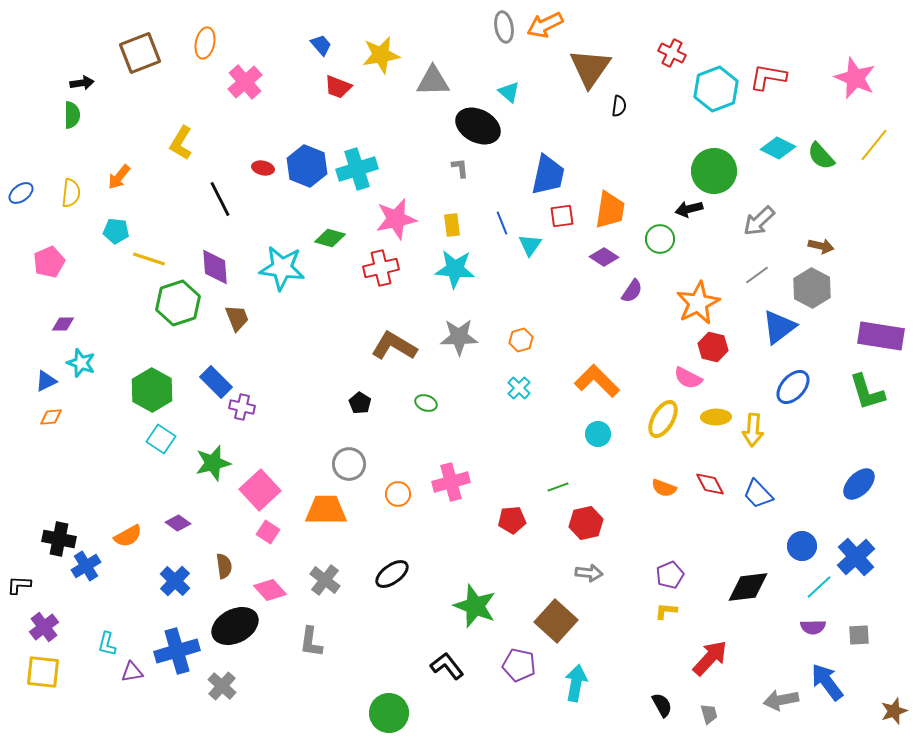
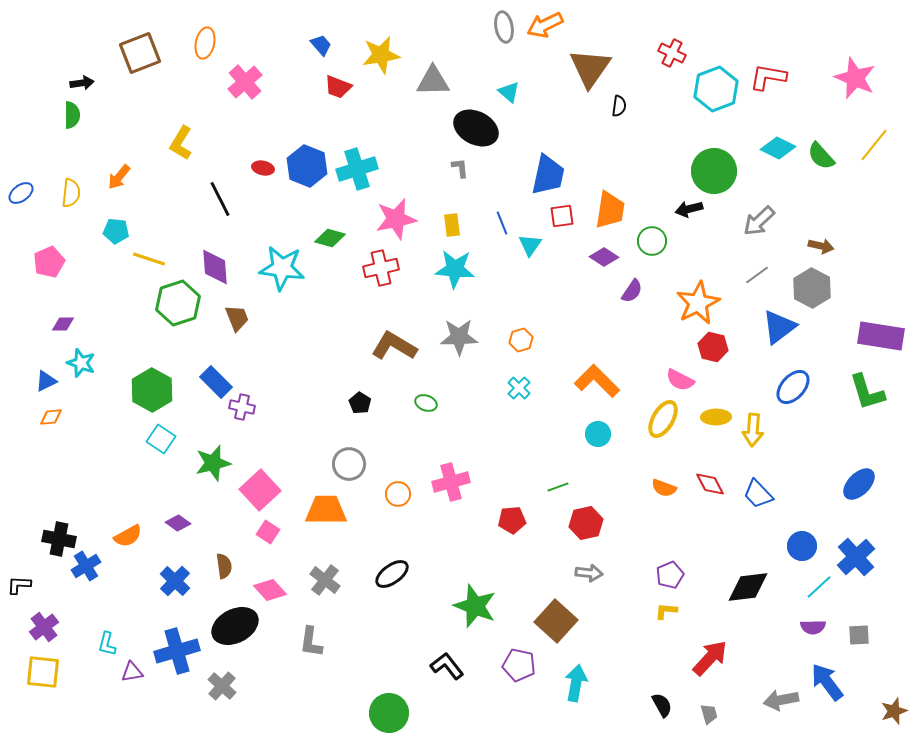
black ellipse at (478, 126): moved 2 px left, 2 px down
green circle at (660, 239): moved 8 px left, 2 px down
pink semicircle at (688, 378): moved 8 px left, 2 px down
